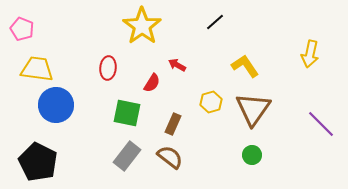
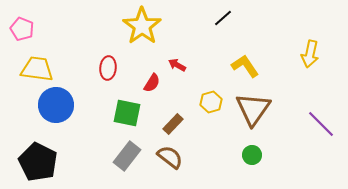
black line: moved 8 px right, 4 px up
brown rectangle: rotated 20 degrees clockwise
